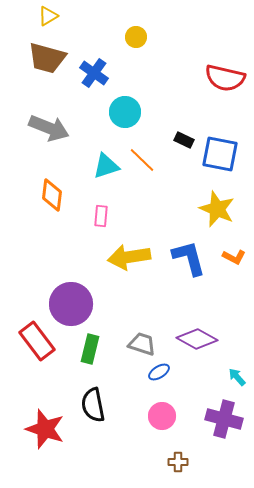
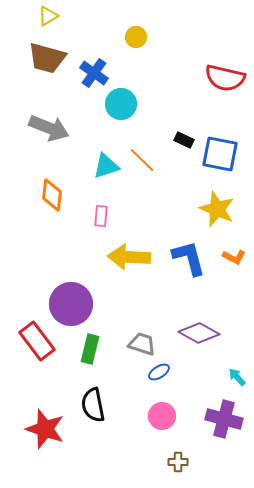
cyan circle: moved 4 px left, 8 px up
yellow arrow: rotated 12 degrees clockwise
purple diamond: moved 2 px right, 6 px up
